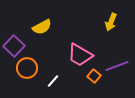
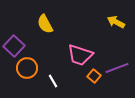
yellow arrow: moved 5 px right; rotated 96 degrees clockwise
yellow semicircle: moved 3 px right, 3 px up; rotated 90 degrees clockwise
pink trapezoid: rotated 12 degrees counterclockwise
purple line: moved 2 px down
white line: rotated 72 degrees counterclockwise
